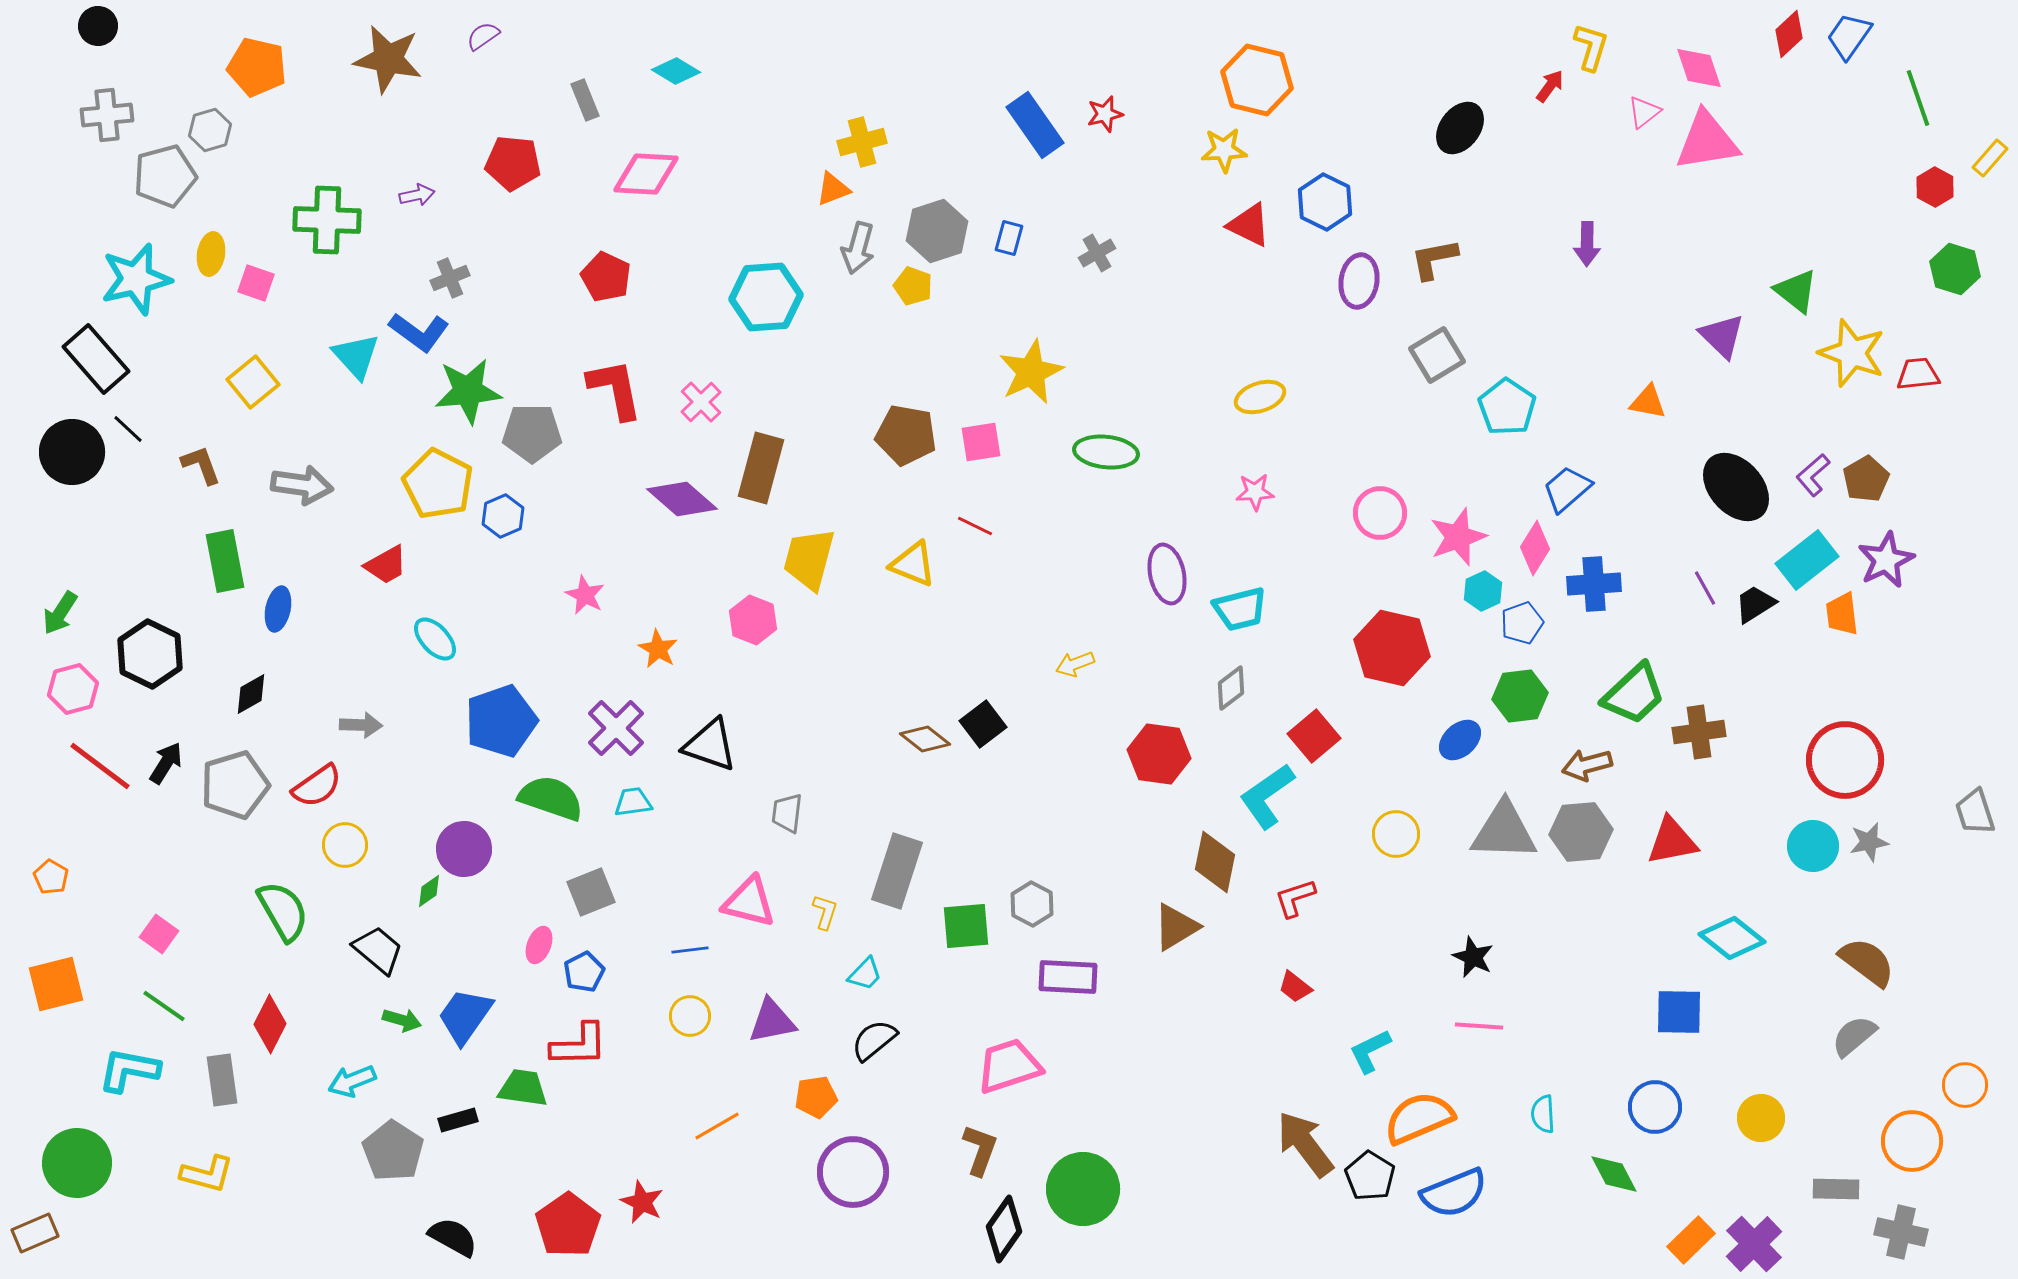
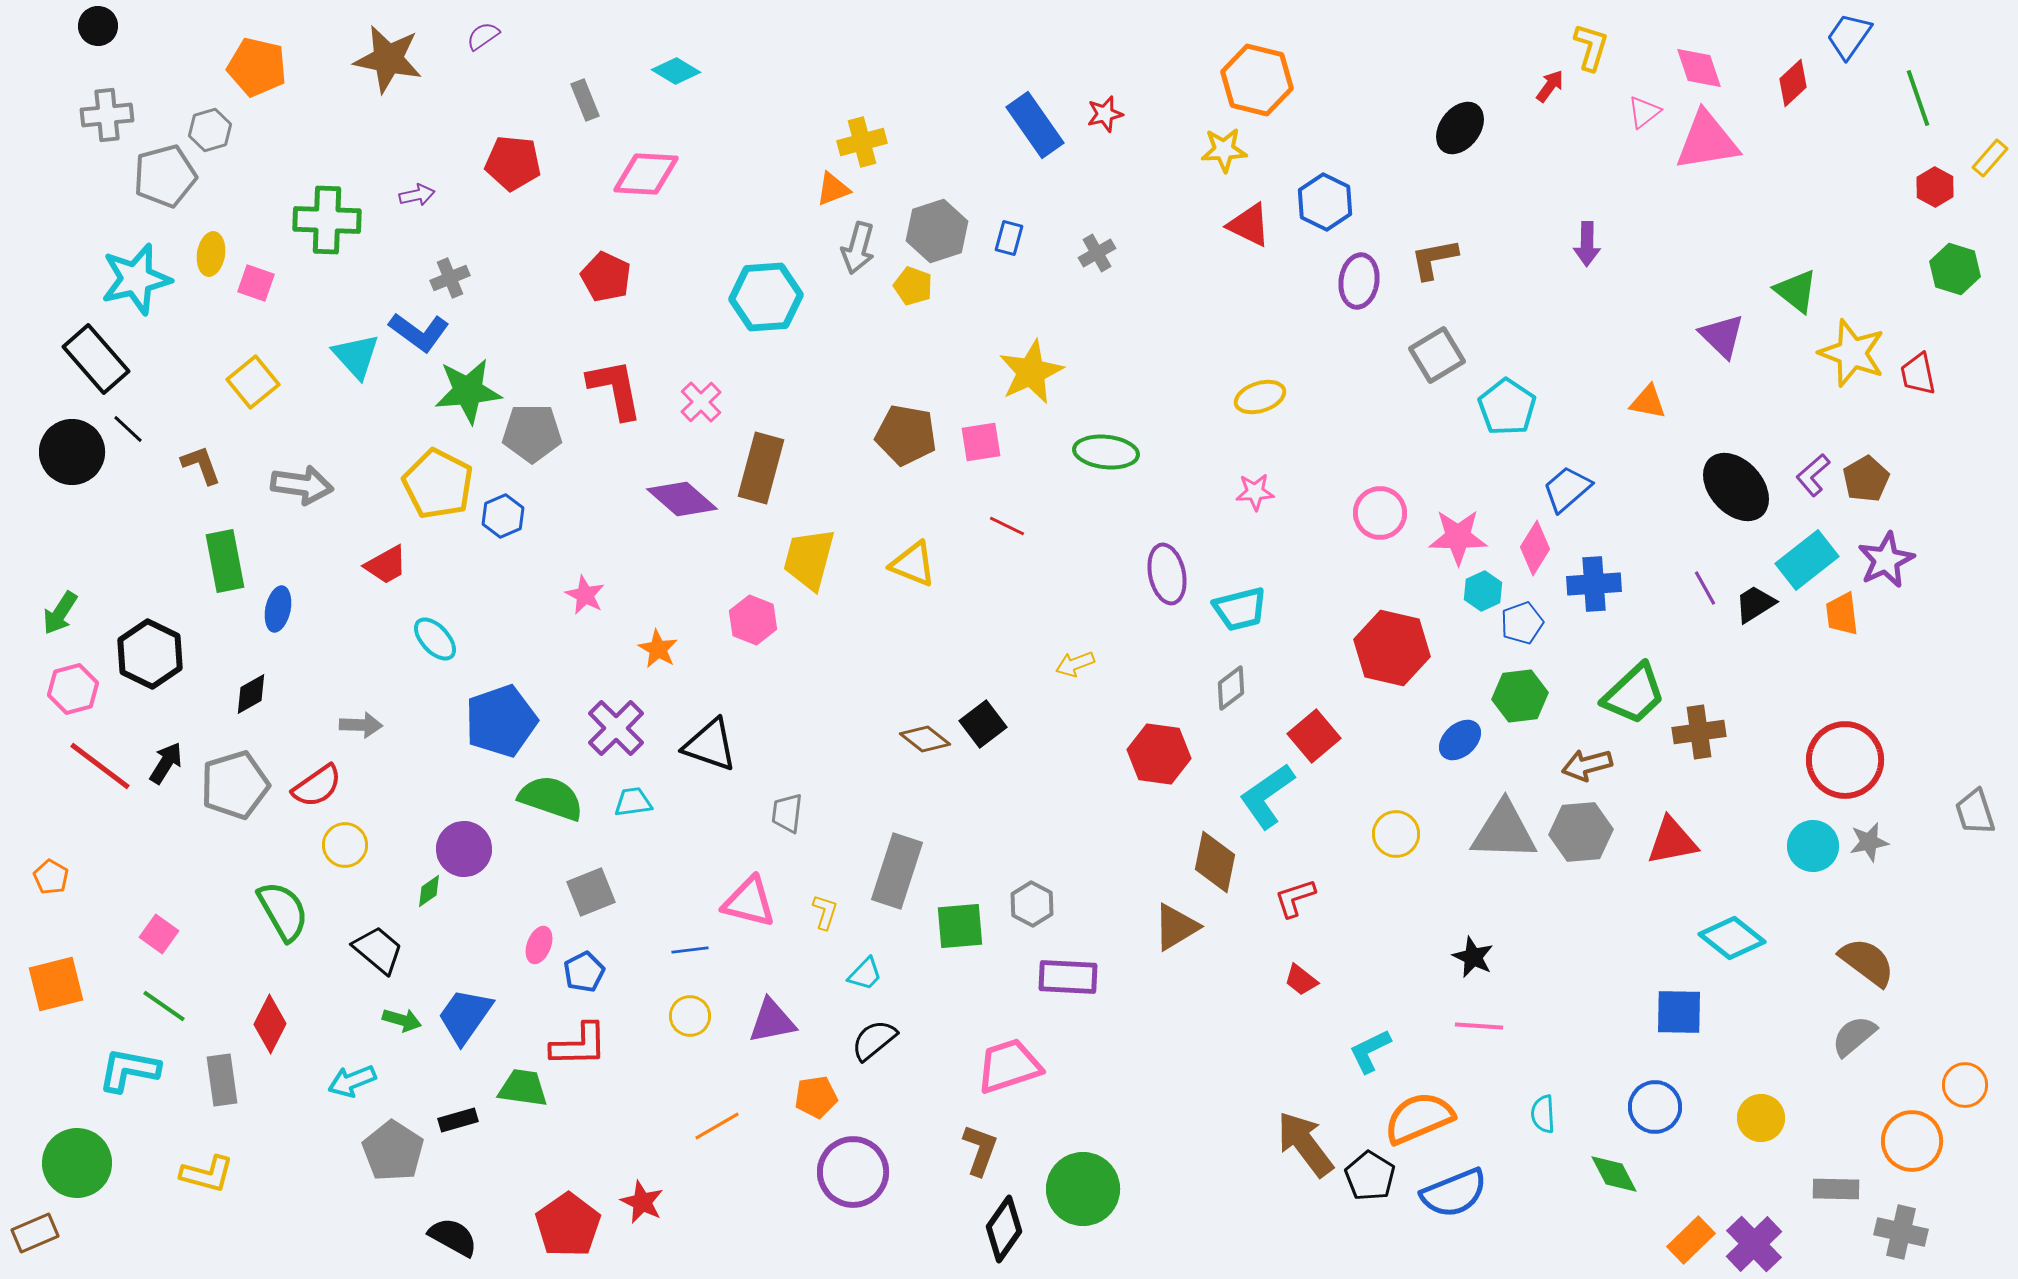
red diamond at (1789, 34): moved 4 px right, 49 px down
red trapezoid at (1918, 374): rotated 96 degrees counterclockwise
red line at (975, 526): moved 32 px right
pink star at (1458, 537): rotated 20 degrees clockwise
green square at (966, 926): moved 6 px left
red trapezoid at (1295, 987): moved 6 px right, 7 px up
